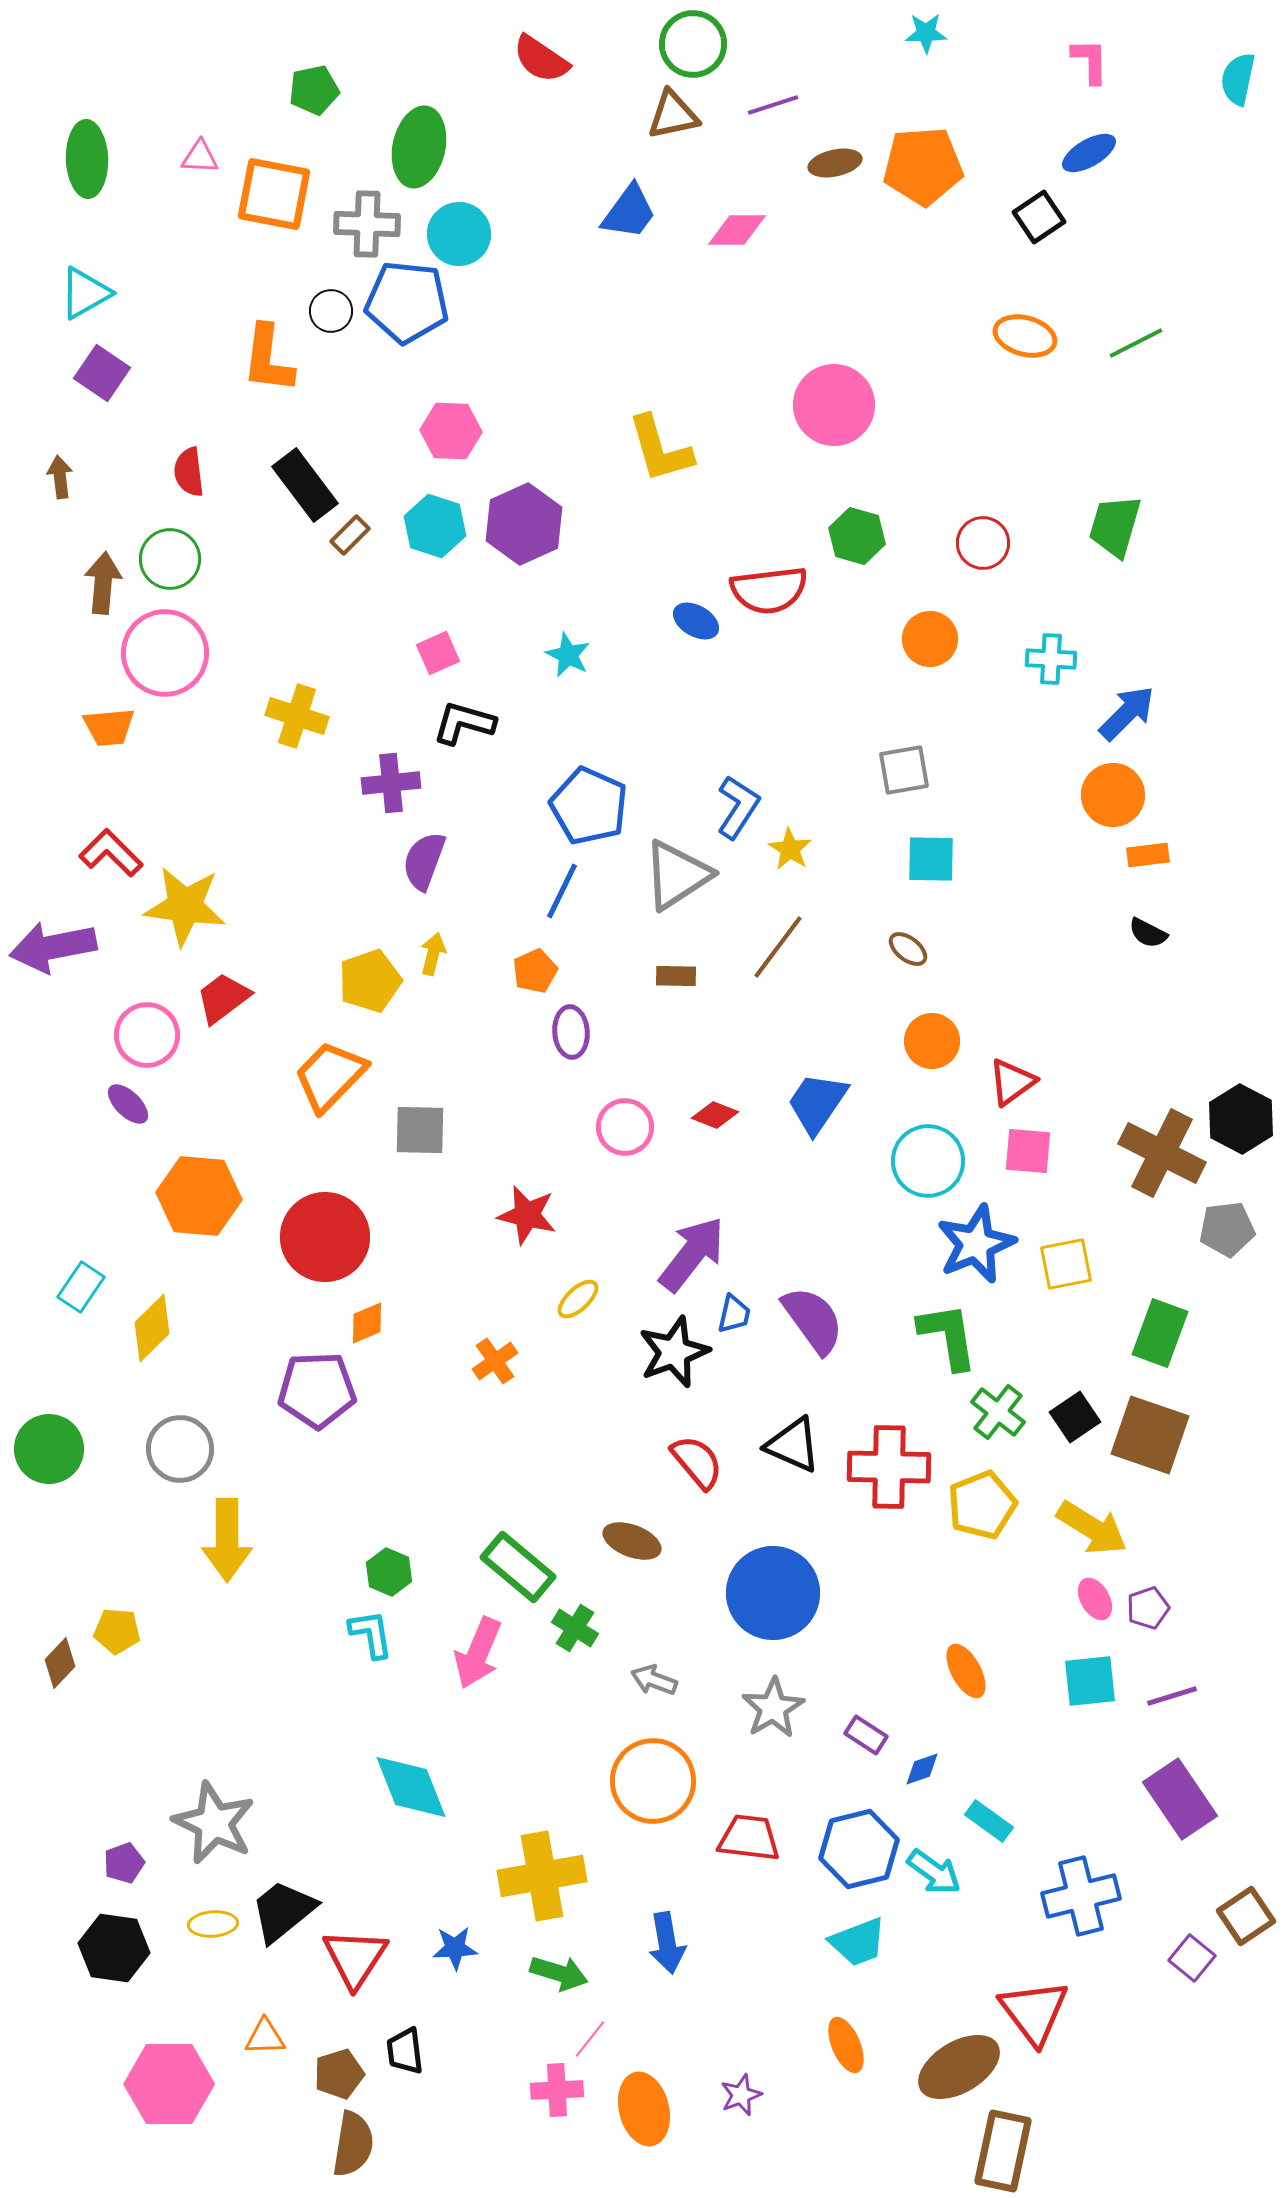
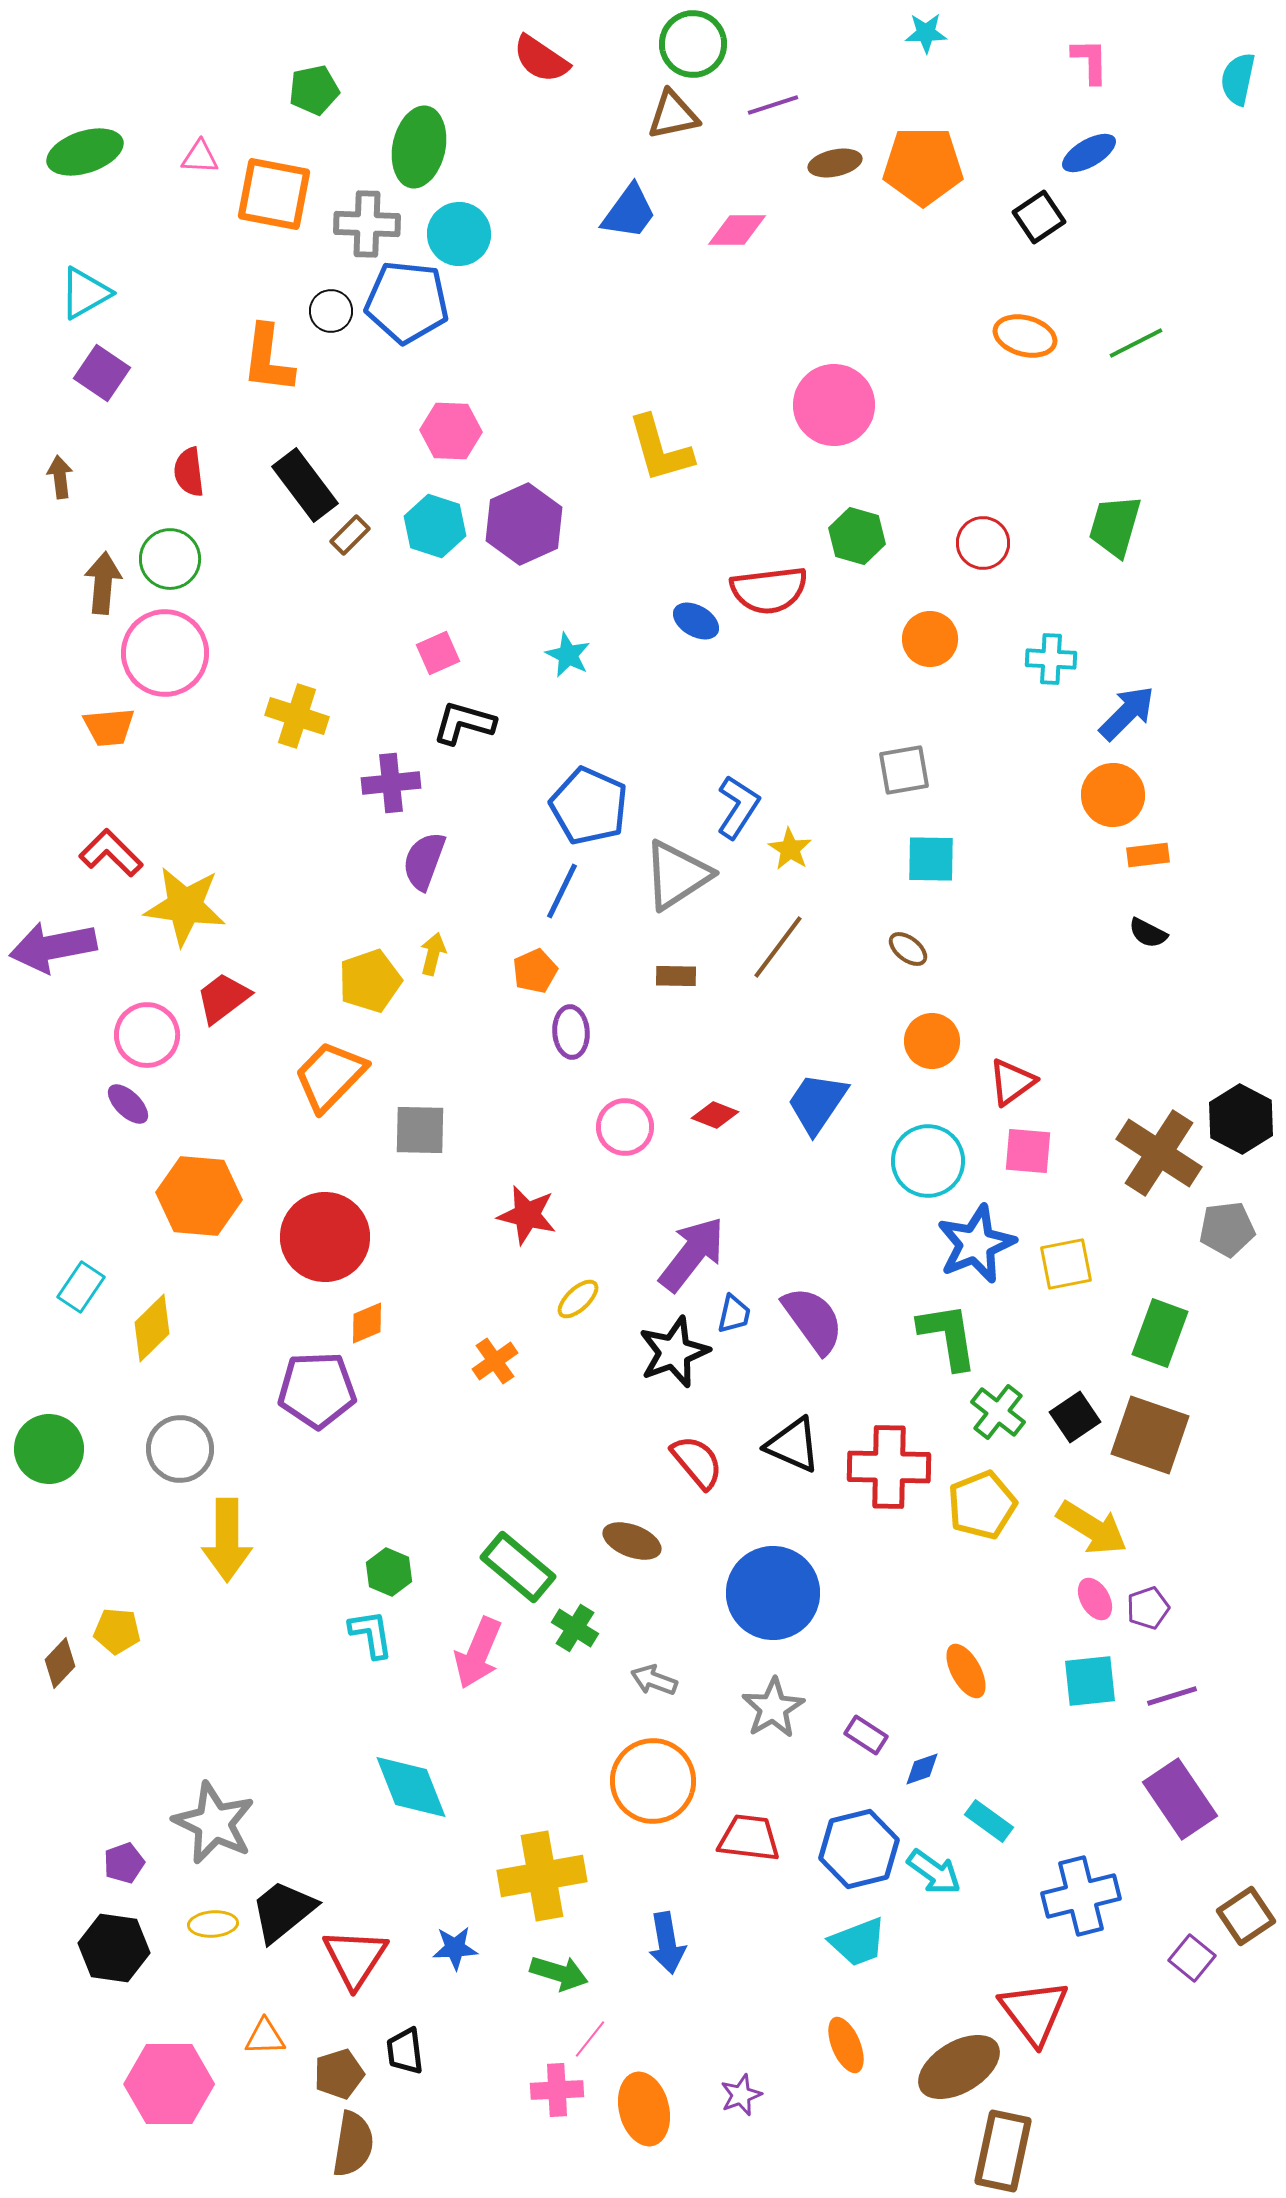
green ellipse at (87, 159): moved 2 px left, 7 px up; rotated 74 degrees clockwise
orange pentagon at (923, 166): rotated 4 degrees clockwise
brown cross at (1162, 1153): moved 3 px left; rotated 6 degrees clockwise
